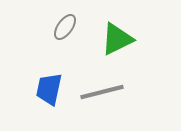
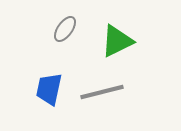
gray ellipse: moved 2 px down
green triangle: moved 2 px down
